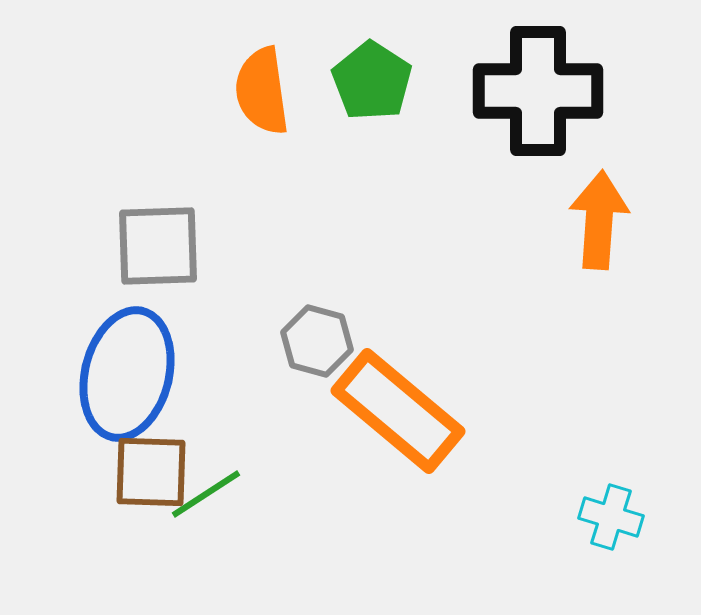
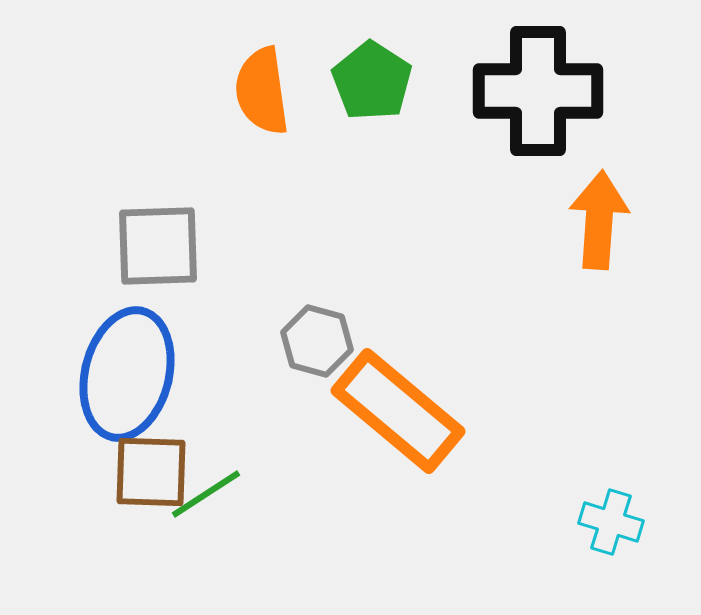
cyan cross: moved 5 px down
